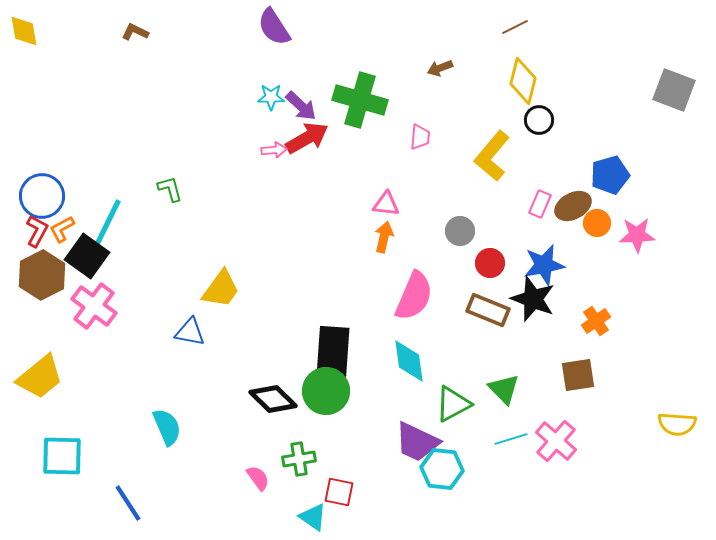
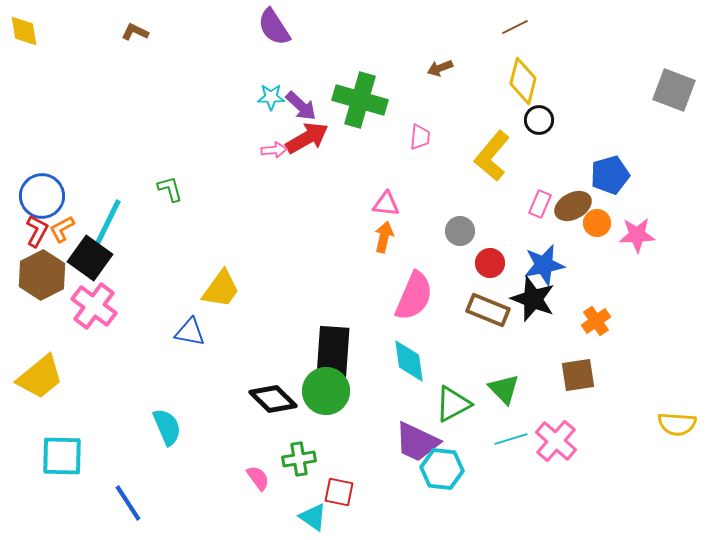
black square at (87, 256): moved 3 px right, 2 px down
